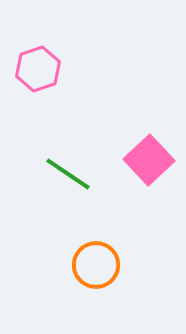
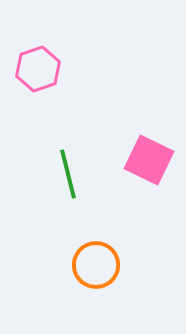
pink square: rotated 21 degrees counterclockwise
green line: rotated 42 degrees clockwise
